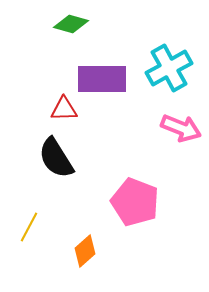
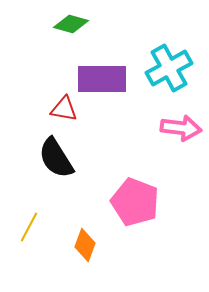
red triangle: rotated 12 degrees clockwise
pink arrow: rotated 15 degrees counterclockwise
orange diamond: moved 6 px up; rotated 28 degrees counterclockwise
